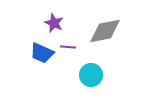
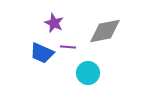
cyan circle: moved 3 px left, 2 px up
